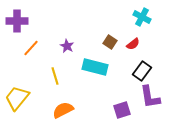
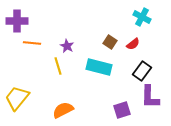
orange line: moved 1 px right, 5 px up; rotated 54 degrees clockwise
cyan rectangle: moved 4 px right
yellow line: moved 3 px right, 10 px up
purple L-shape: rotated 10 degrees clockwise
